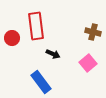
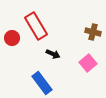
red rectangle: rotated 24 degrees counterclockwise
blue rectangle: moved 1 px right, 1 px down
